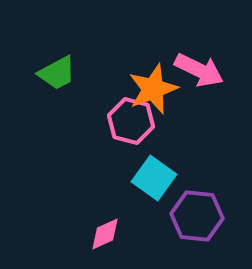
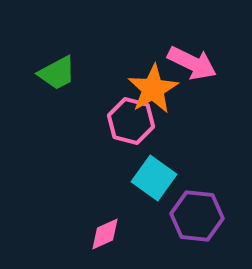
pink arrow: moved 7 px left, 7 px up
orange star: rotated 9 degrees counterclockwise
